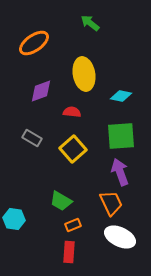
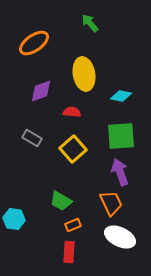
green arrow: rotated 12 degrees clockwise
